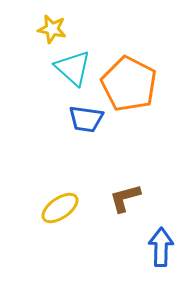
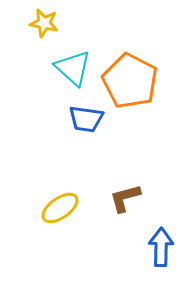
yellow star: moved 8 px left, 6 px up
orange pentagon: moved 1 px right, 3 px up
